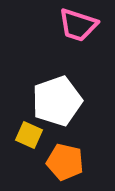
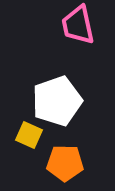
pink trapezoid: rotated 60 degrees clockwise
orange pentagon: moved 1 px down; rotated 12 degrees counterclockwise
